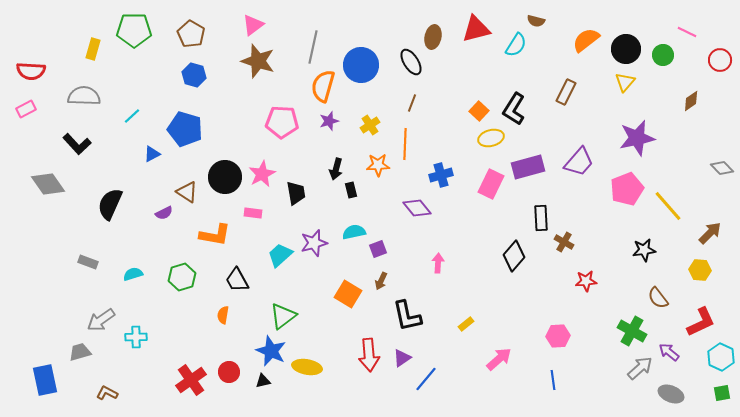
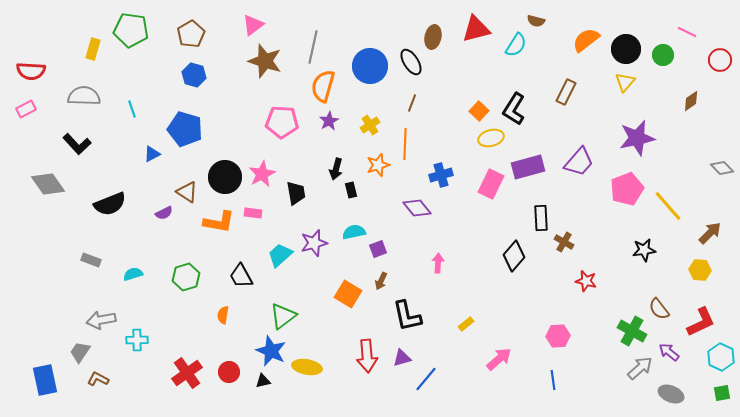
green pentagon at (134, 30): moved 3 px left; rotated 8 degrees clockwise
brown pentagon at (191, 34): rotated 12 degrees clockwise
brown star at (258, 61): moved 7 px right
blue circle at (361, 65): moved 9 px right, 1 px down
cyan line at (132, 116): moved 7 px up; rotated 66 degrees counterclockwise
purple star at (329, 121): rotated 12 degrees counterclockwise
orange star at (378, 165): rotated 15 degrees counterclockwise
black semicircle at (110, 204): rotated 136 degrees counterclockwise
orange L-shape at (215, 235): moved 4 px right, 13 px up
gray rectangle at (88, 262): moved 3 px right, 2 px up
green hexagon at (182, 277): moved 4 px right
black trapezoid at (237, 280): moved 4 px right, 4 px up
red star at (586, 281): rotated 20 degrees clockwise
brown semicircle at (658, 298): moved 1 px right, 11 px down
gray arrow at (101, 320): rotated 24 degrees clockwise
cyan cross at (136, 337): moved 1 px right, 3 px down
gray trapezoid at (80, 352): rotated 40 degrees counterclockwise
red arrow at (369, 355): moved 2 px left, 1 px down
purple triangle at (402, 358): rotated 18 degrees clockwise
red cross at (191, 380): moved 4 px left, 7 px up
brown L-shape at (107, 393): moved 9 px left, 14 px up
